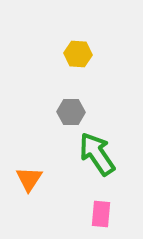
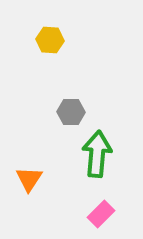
yellow hexagon: moved 28 px left, 14 px up
green arrow: rotated 39 degrees clockwise
pink rectangle: rotated 40 degrees clockwise
